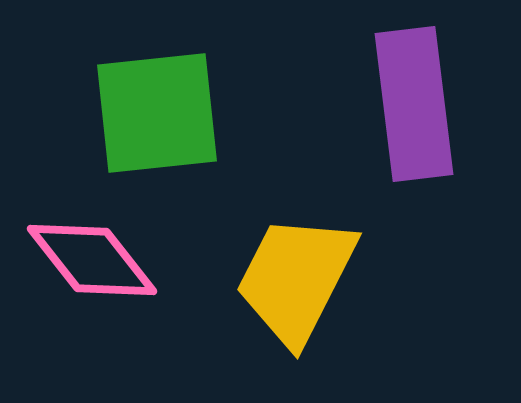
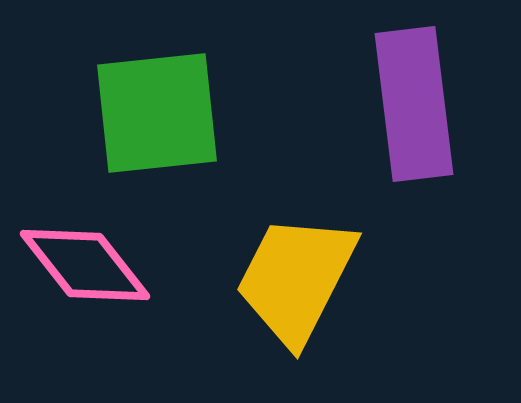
pink diamond: moved 7 px left, 5 px down
